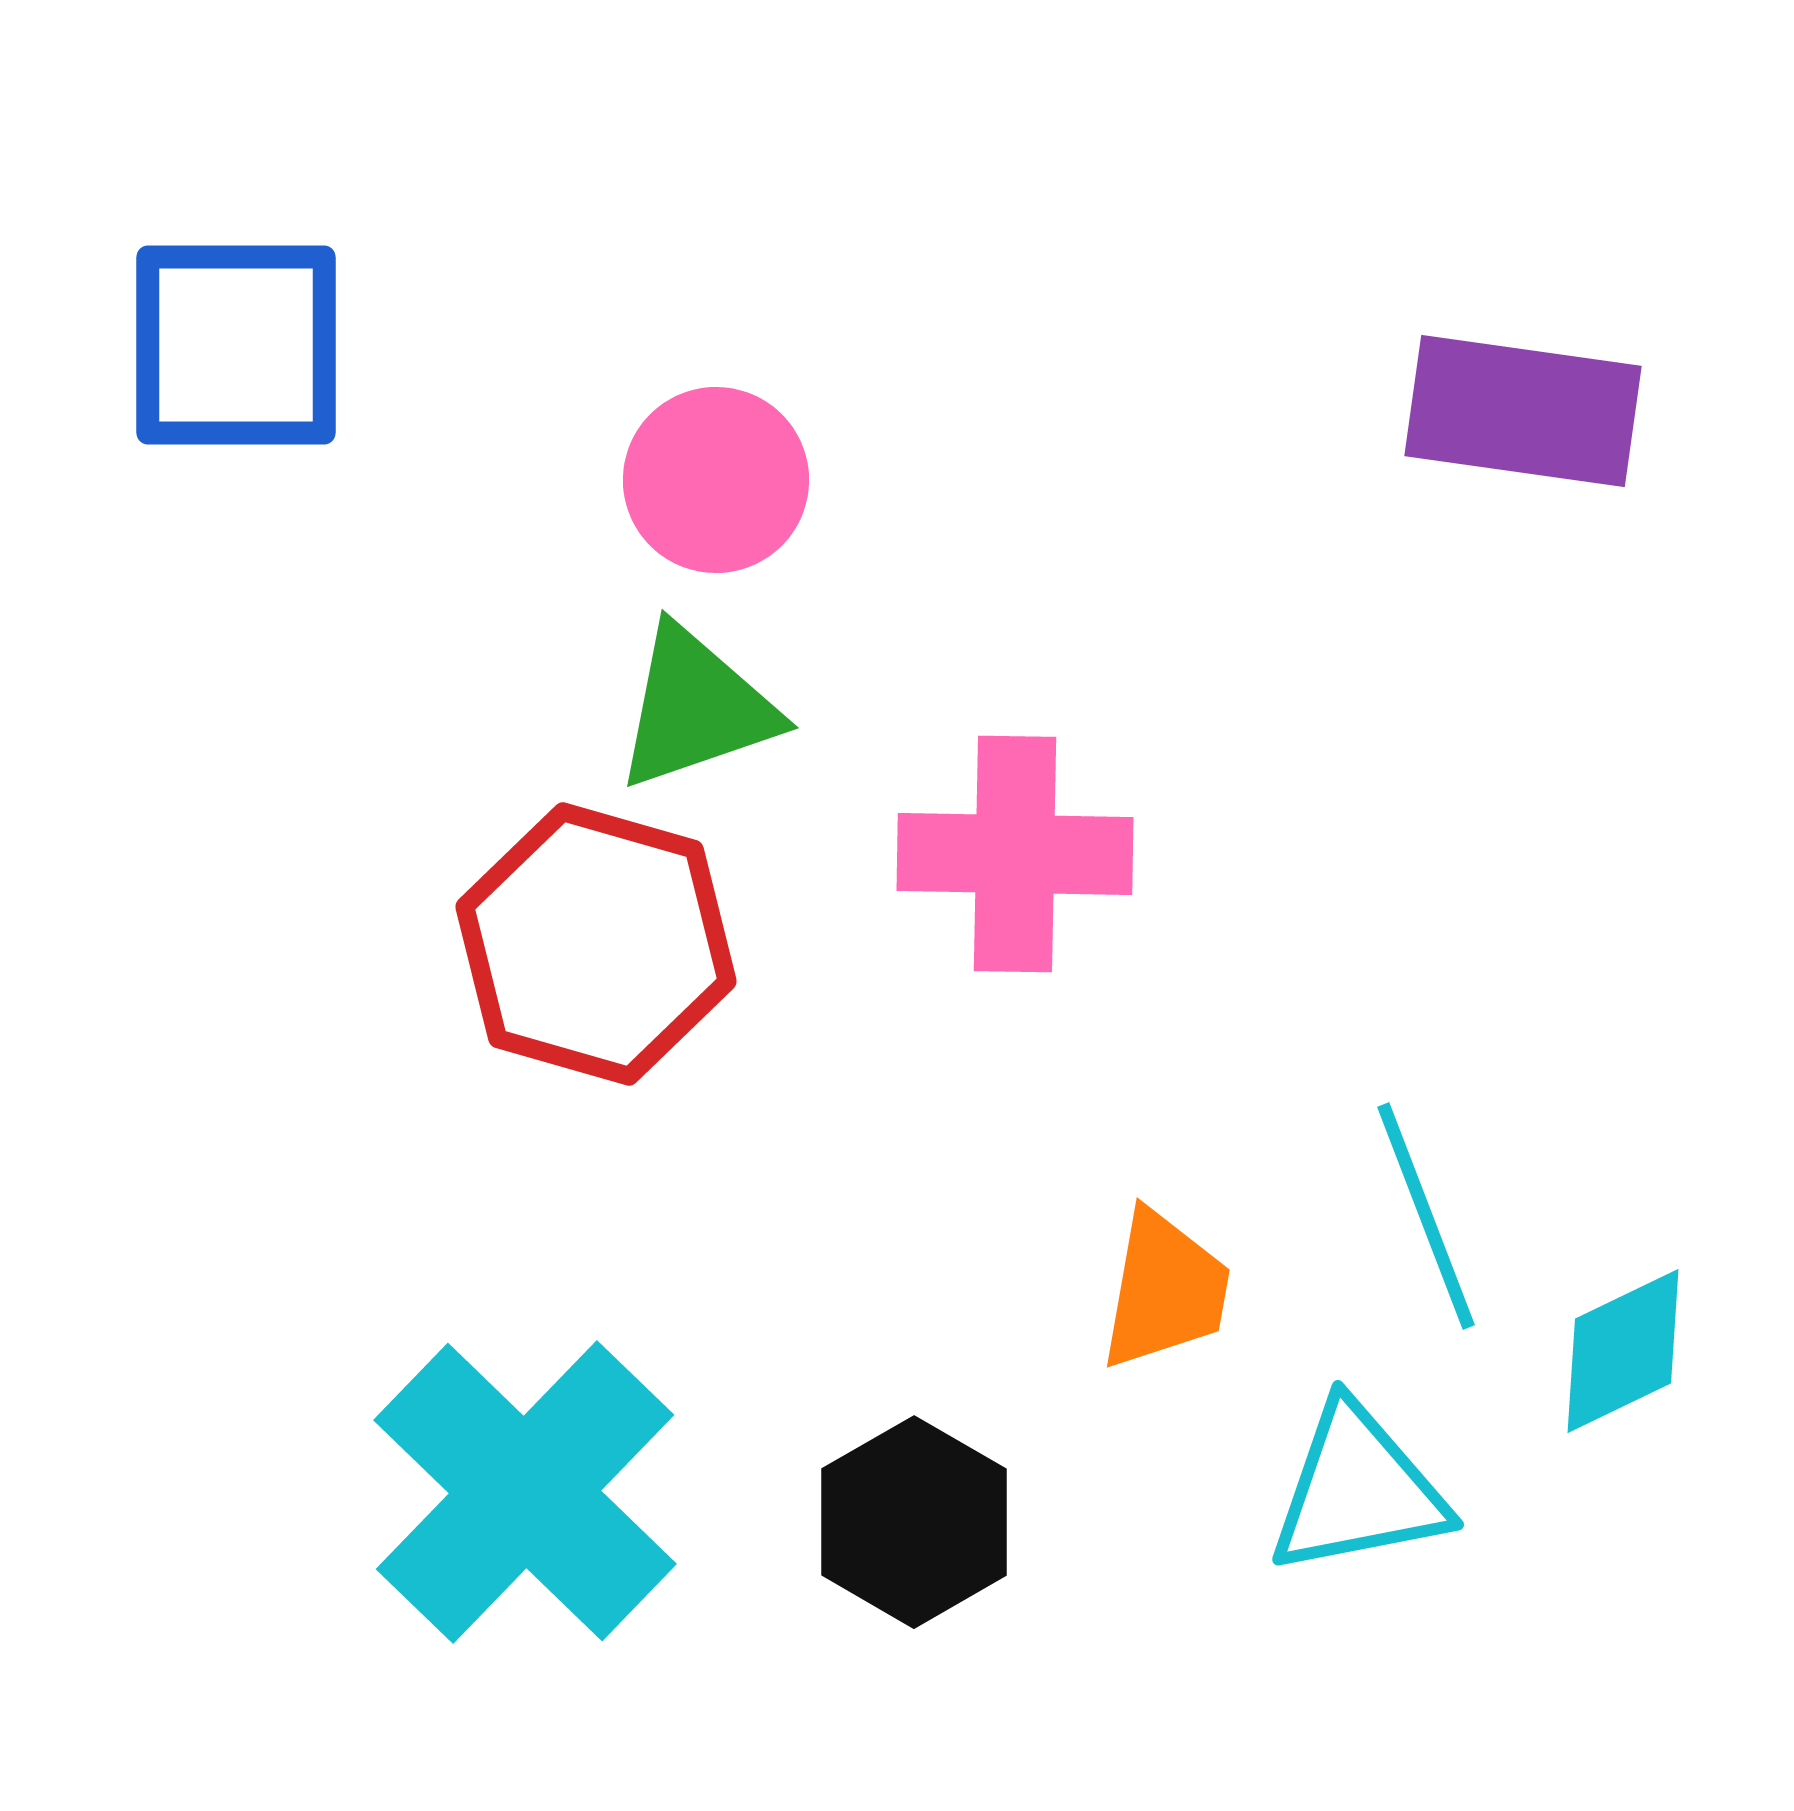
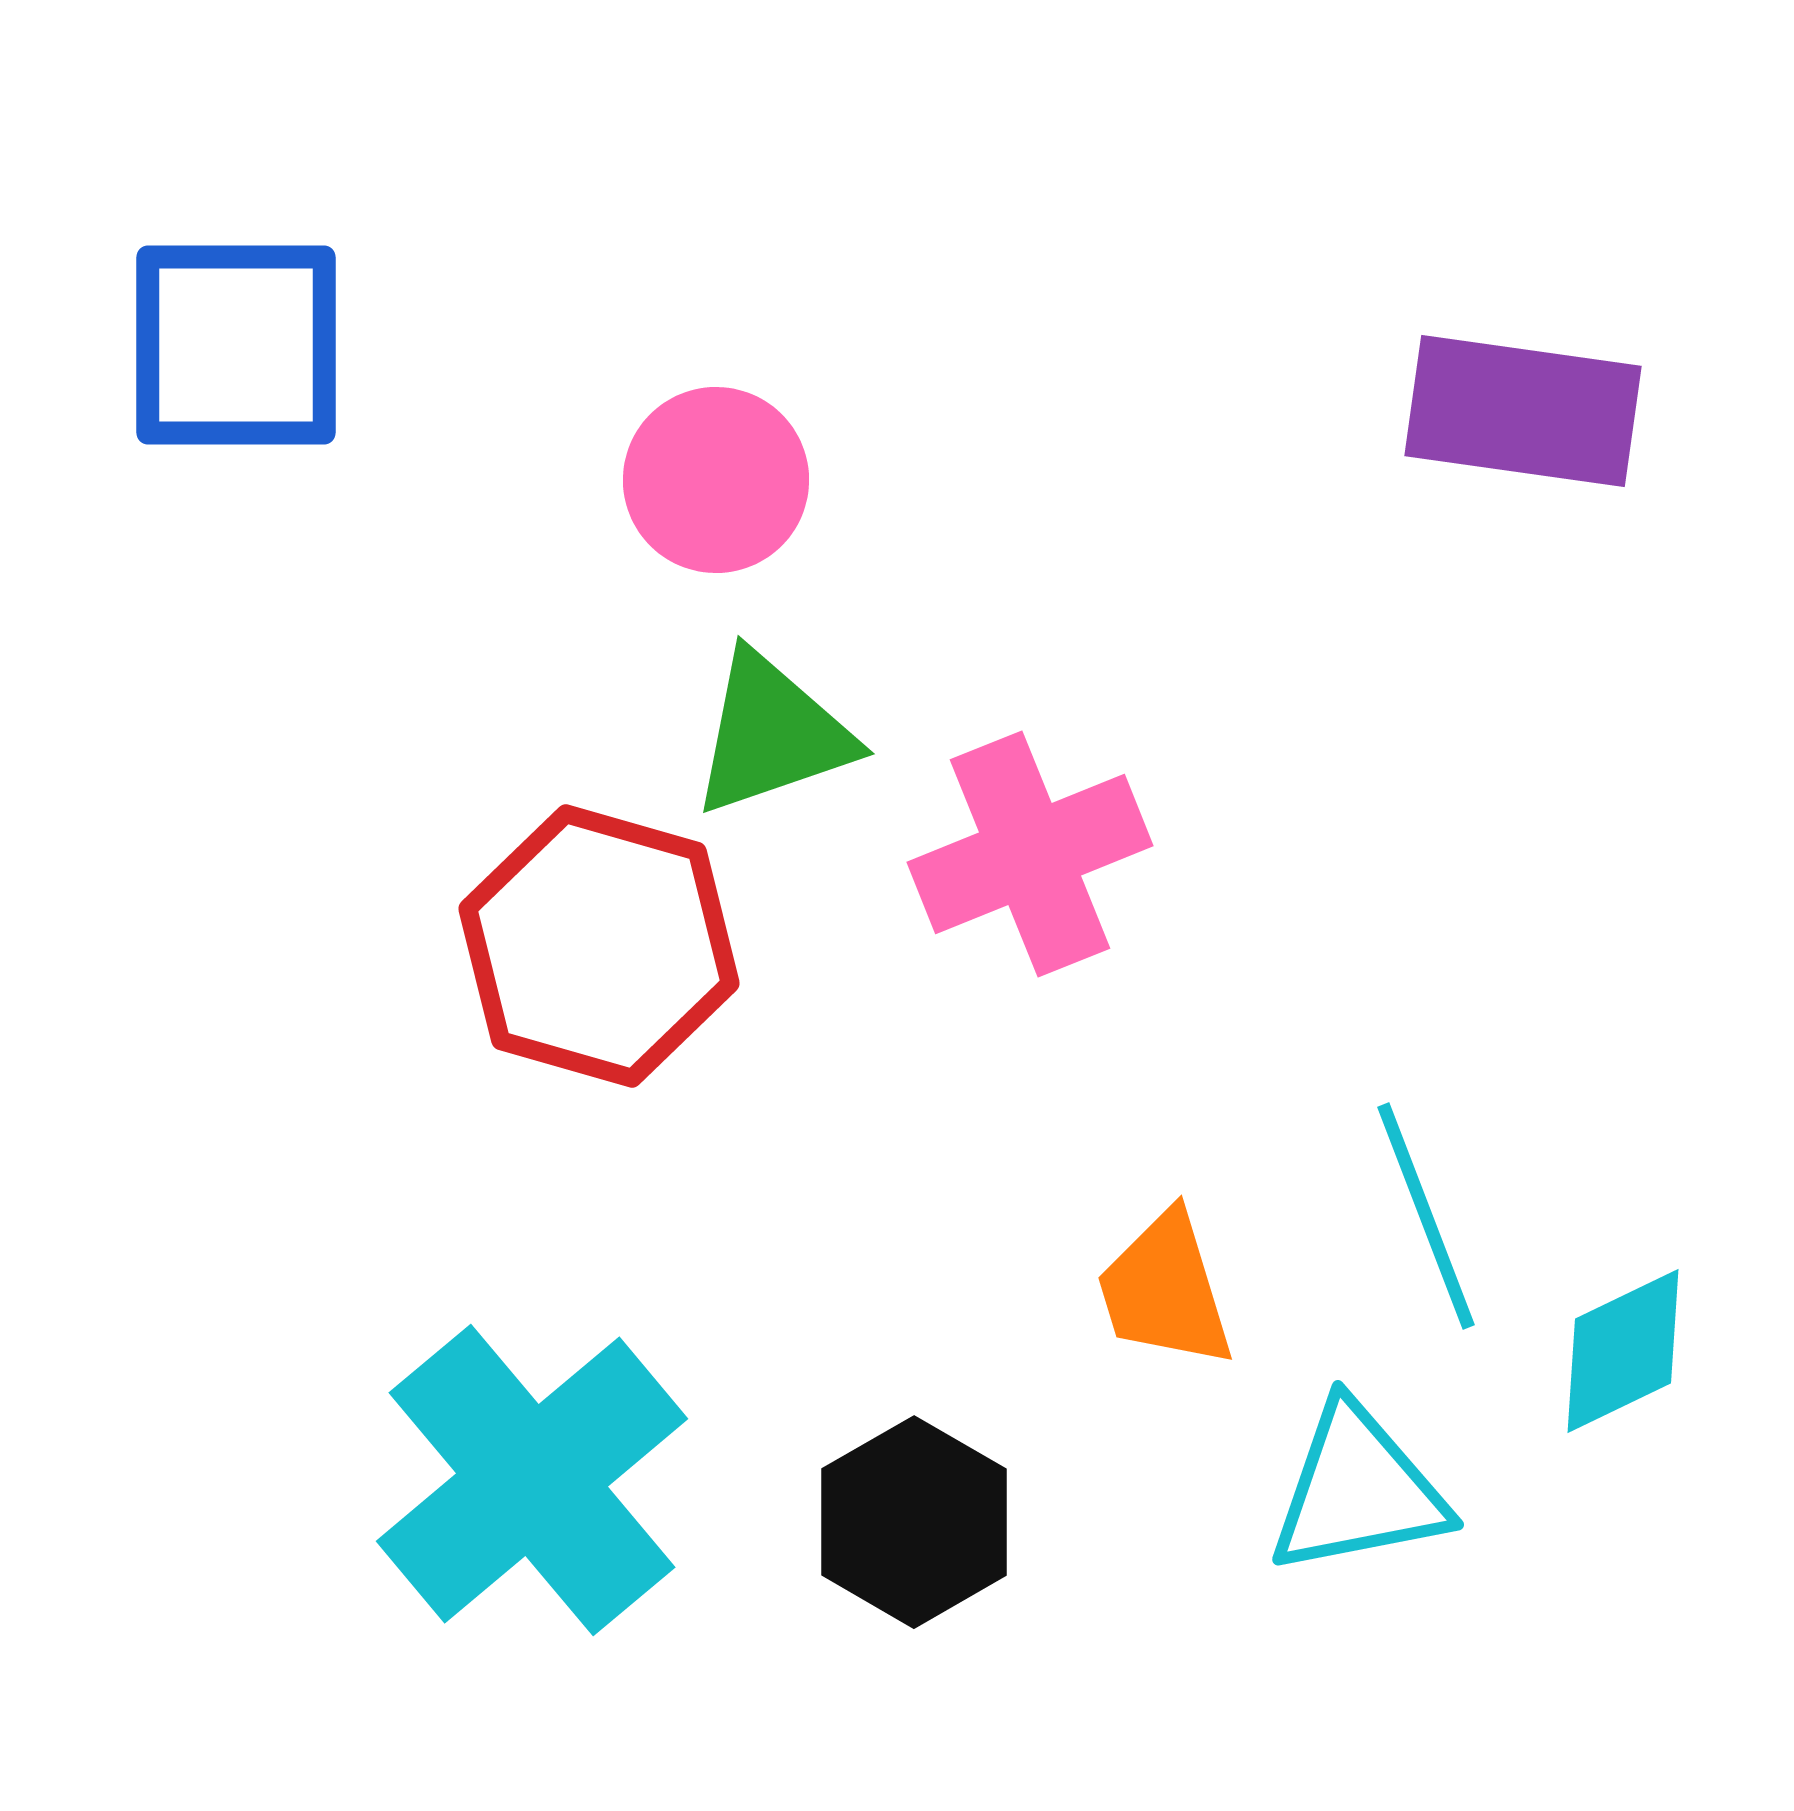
green triangle: moved 76 px right, 26 px down
pink cross: moved 15 px right; rotated 23 degrees counterclockwise
red hexagon: moved 3 px right, 2 px down
orange trapezoid: rotated 153 degrees clockwise
cyan cross: moved 7 px right, 12 px up; rotated 6 degrees clockwise
